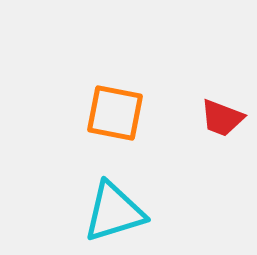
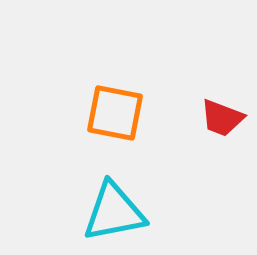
cyan triangle: rotated 6 degrees clockwise
